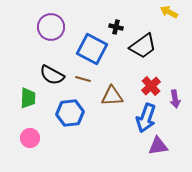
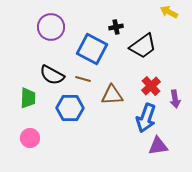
black cross: rotated 24 degrees counterclockwise
brown triangle: moved 1 px up
blue hexagon: moved 5 px up; rotated 8 degrees clockwise
